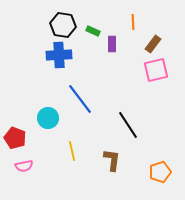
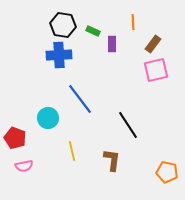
orange pentagon: moved 7 px right; rotated 30 degrees clockwise
